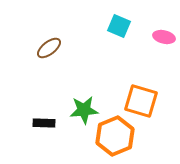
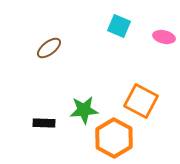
orange square: rotated 12 degrees clockwise
orange hexagon: moved 1 px left, 2 px down; rotated 9 degrees counterclockwise
